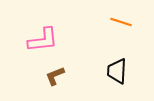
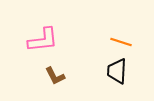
orange line: moved 20 px down
brown L-shape: rotated 95 degrees counterclockwise
